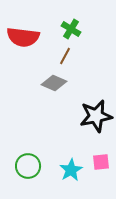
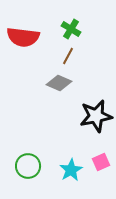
brown line: moved 3 px right
gray diamond: moved 5 px right
pink square: rotated 18 degrees counterclockwise
